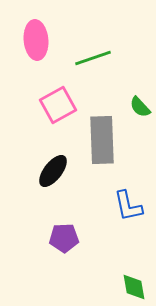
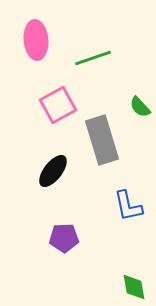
gray rectangle: rotated 15 degrees counterclockwise
